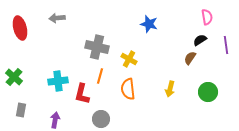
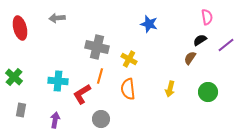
purple line: rotated 60 degrees clockwise
cyan cross: rotated 12 degrees clockwise
red L-shape: rotated 45 degrees clockwise
